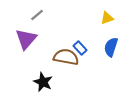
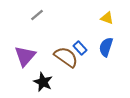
yellow triangle: rotated 40 degrees clockwise
purple triangle: moved 1 px left, 17 px down
blue semicircle: moved 5 px left
brown semicircle: rotated 25 degrees clockwise
